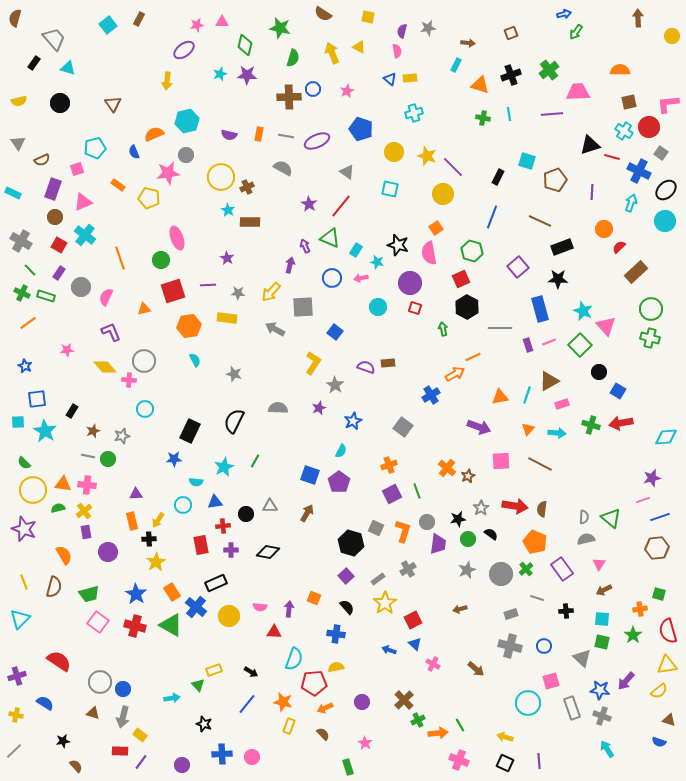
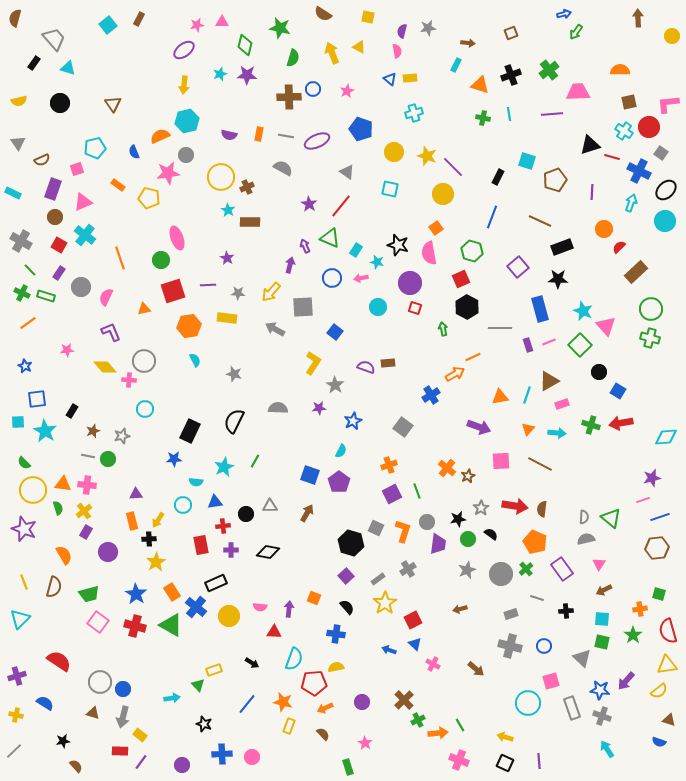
yellow arrow at (167, 81): moved 17 px right, 4 px down
orange semicircle at (154, 134): moved 6 px right, 2 px down
purple star at (319, 408): rotated 16 degrees clockwise
green semicircle at (58, 508): rotated 88 degrees clockwise
purple rectangle at (86, 532): rotated 40 degrees clockwise
black arrow at (251, 672): moved 1 px right, 9 px up
